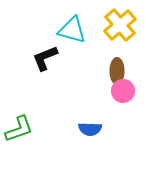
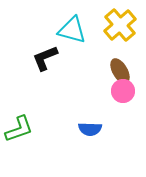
brown ellipse: moved 3 px right; rotated 30 degrees counterclockwise
